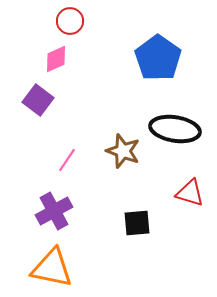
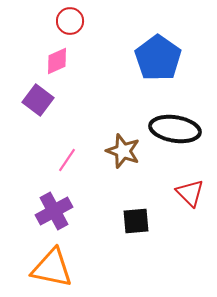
pink diamond: moved 1 px right, 2 px down
red triangle: rotated 28 degrees clockwise
black square: moved 1 px left, 2 px up
